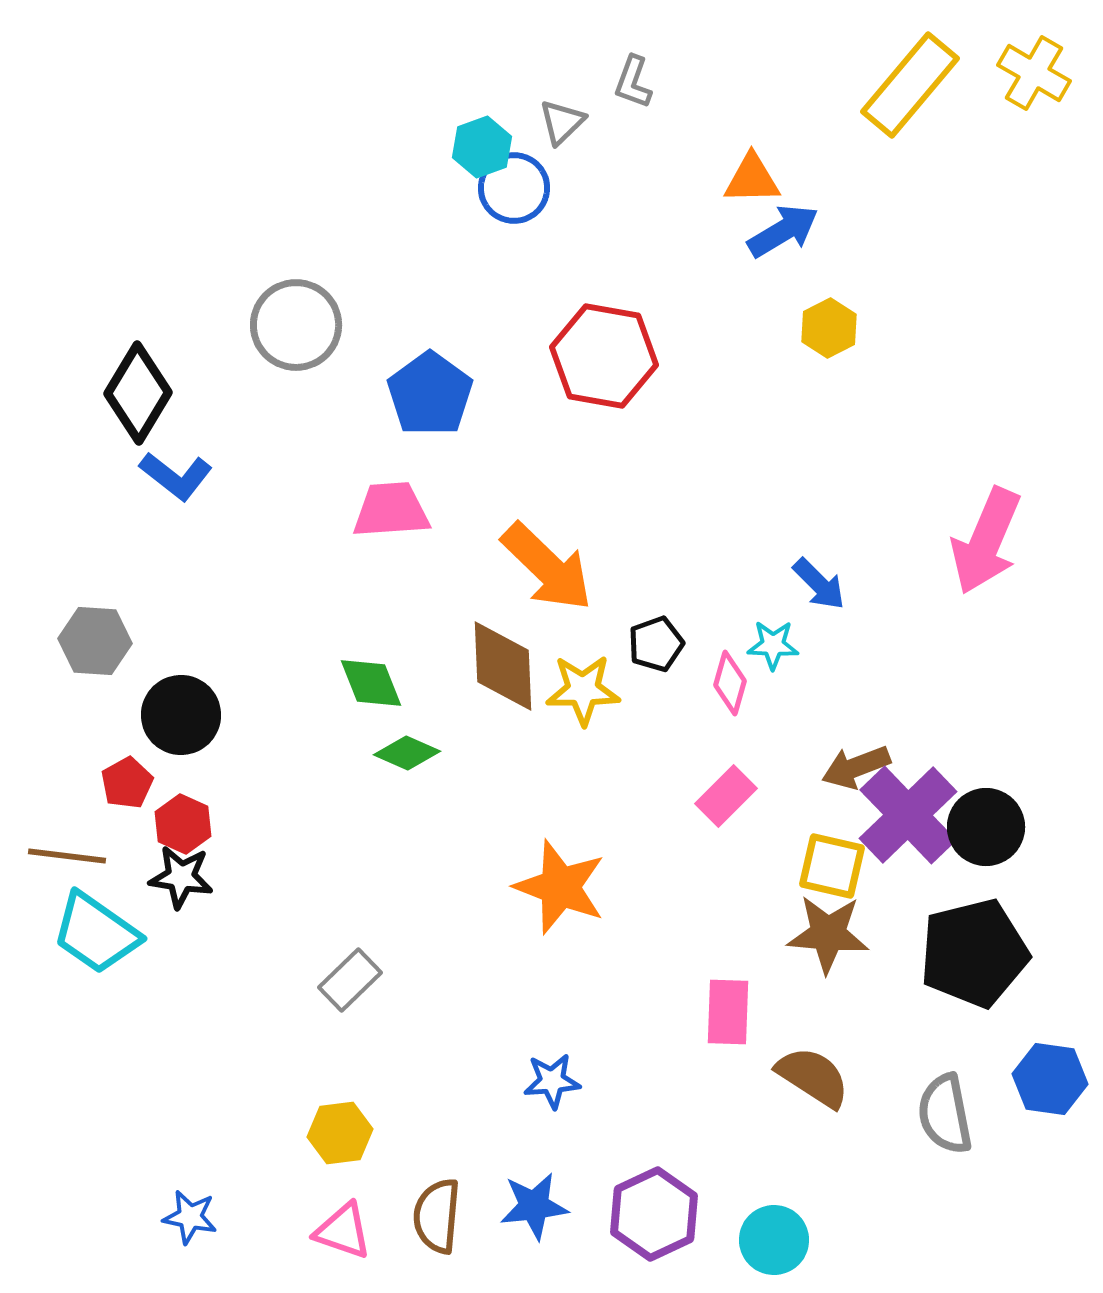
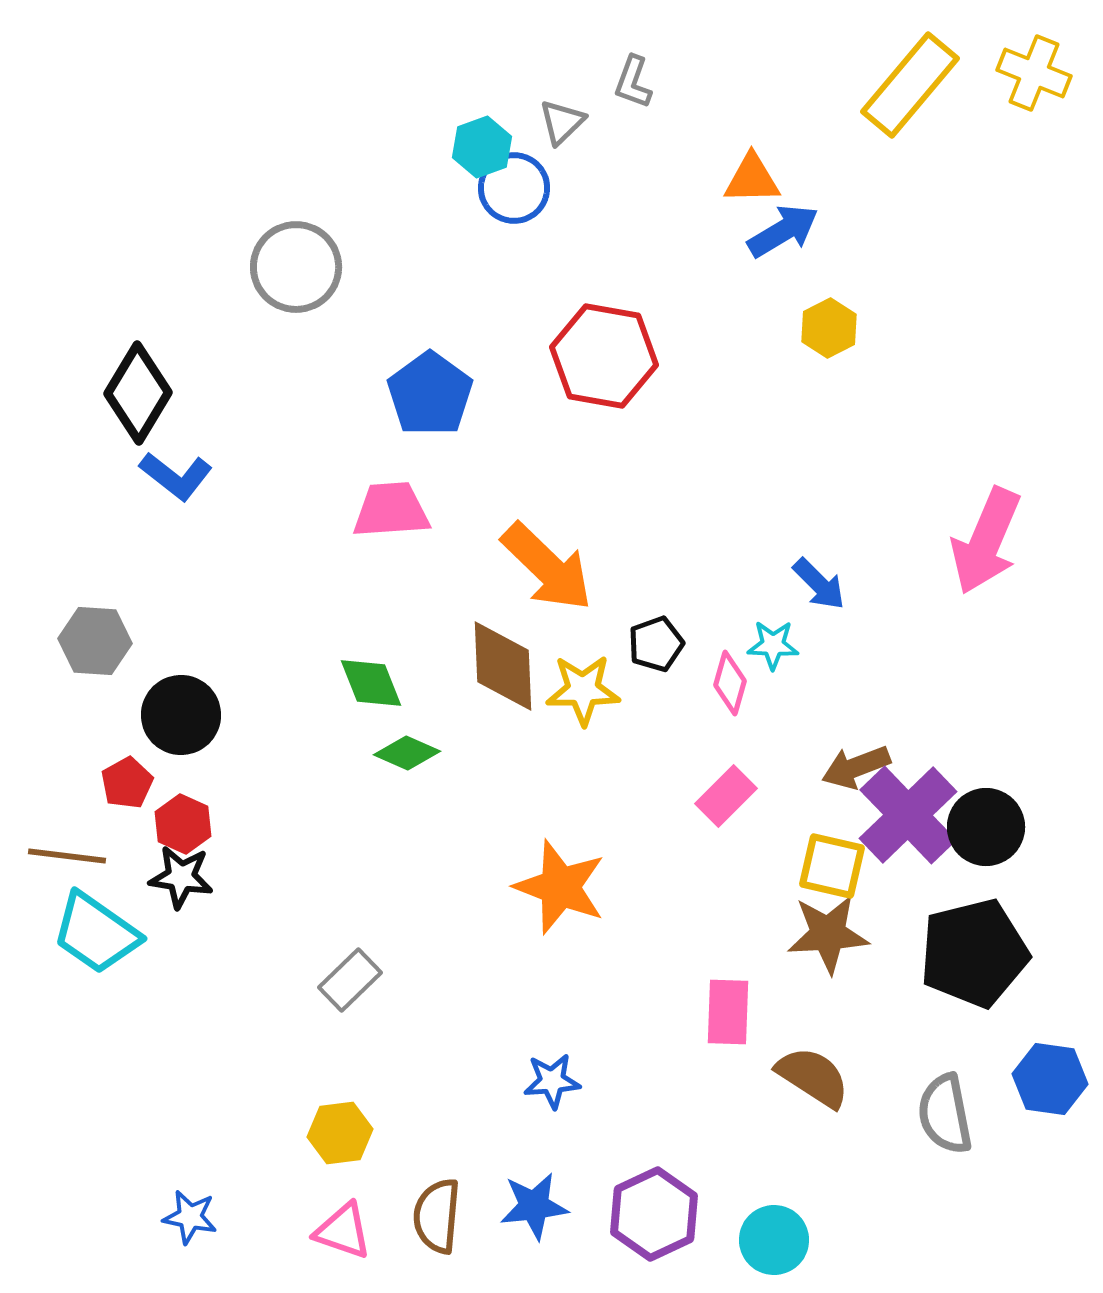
yellow cross at (1034, 73): rotated 8 degrees counterclockwise
gray circle at (296, 325): moved 58 px up
brown star at (828, 934): rotated 8 degrees counterclockwise
